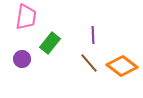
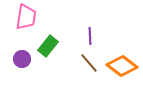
purple line: moved 3 px left, 1 px down
green rectangle: moved 2 px left, 3 px down
